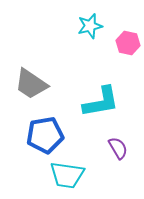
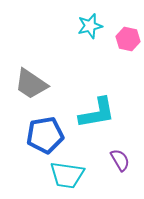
pink hexagon: moved 4 px up
cyan L-shape: moved 4 px left, 11 px down
purple semicircle: moved 2 px right, 12 px down
